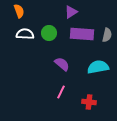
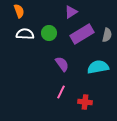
purple rectangle: rotated 35 degrees counterclockwise
purple semicircle: rotated 14 degrees clockwise
red cross: moved 4 px left
